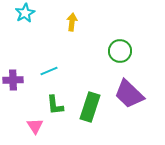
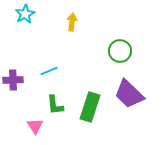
cyan star: moved 1 px down
